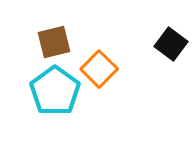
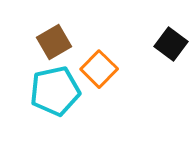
brown square: rotated 16 degrees counterclockwise
cyan pentagon: rotated 24 degrees clockwise
